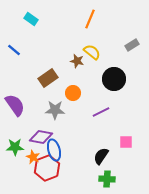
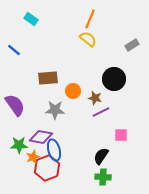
yellow semicircle: moved 4 px left, 13 px up
brown star: moved 18 px right, 37 px down
brown rectangle: rotated 30 degrees clockwise
orange circle: moved 2 px up
pink square: moved 5 px left, 7 px up
green star: moved 4 px right, 2 px up
orange star: rotated 24 degrees clockwise
green cross: moved 4 px left, 2 px up
